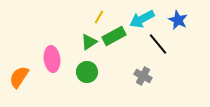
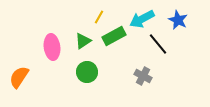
green triangle: moved 6 px left, 1 px up
pink ellipse: moved 12 px up
